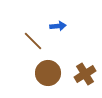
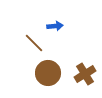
blue arrow: moved 3 px left
brown line: moved 1 px right, 2 px down
